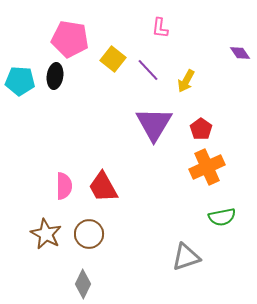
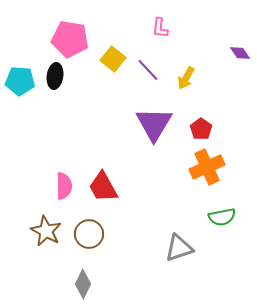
yellow arrow: moved 3 px up
brown star: moved 3 px up
gray triangle: moved 7 px left, 9 px up
